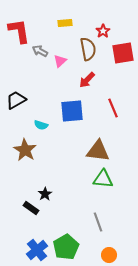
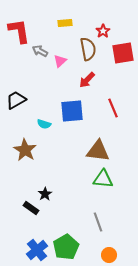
cyan semicircle: moved 3 px right, 1 px up
